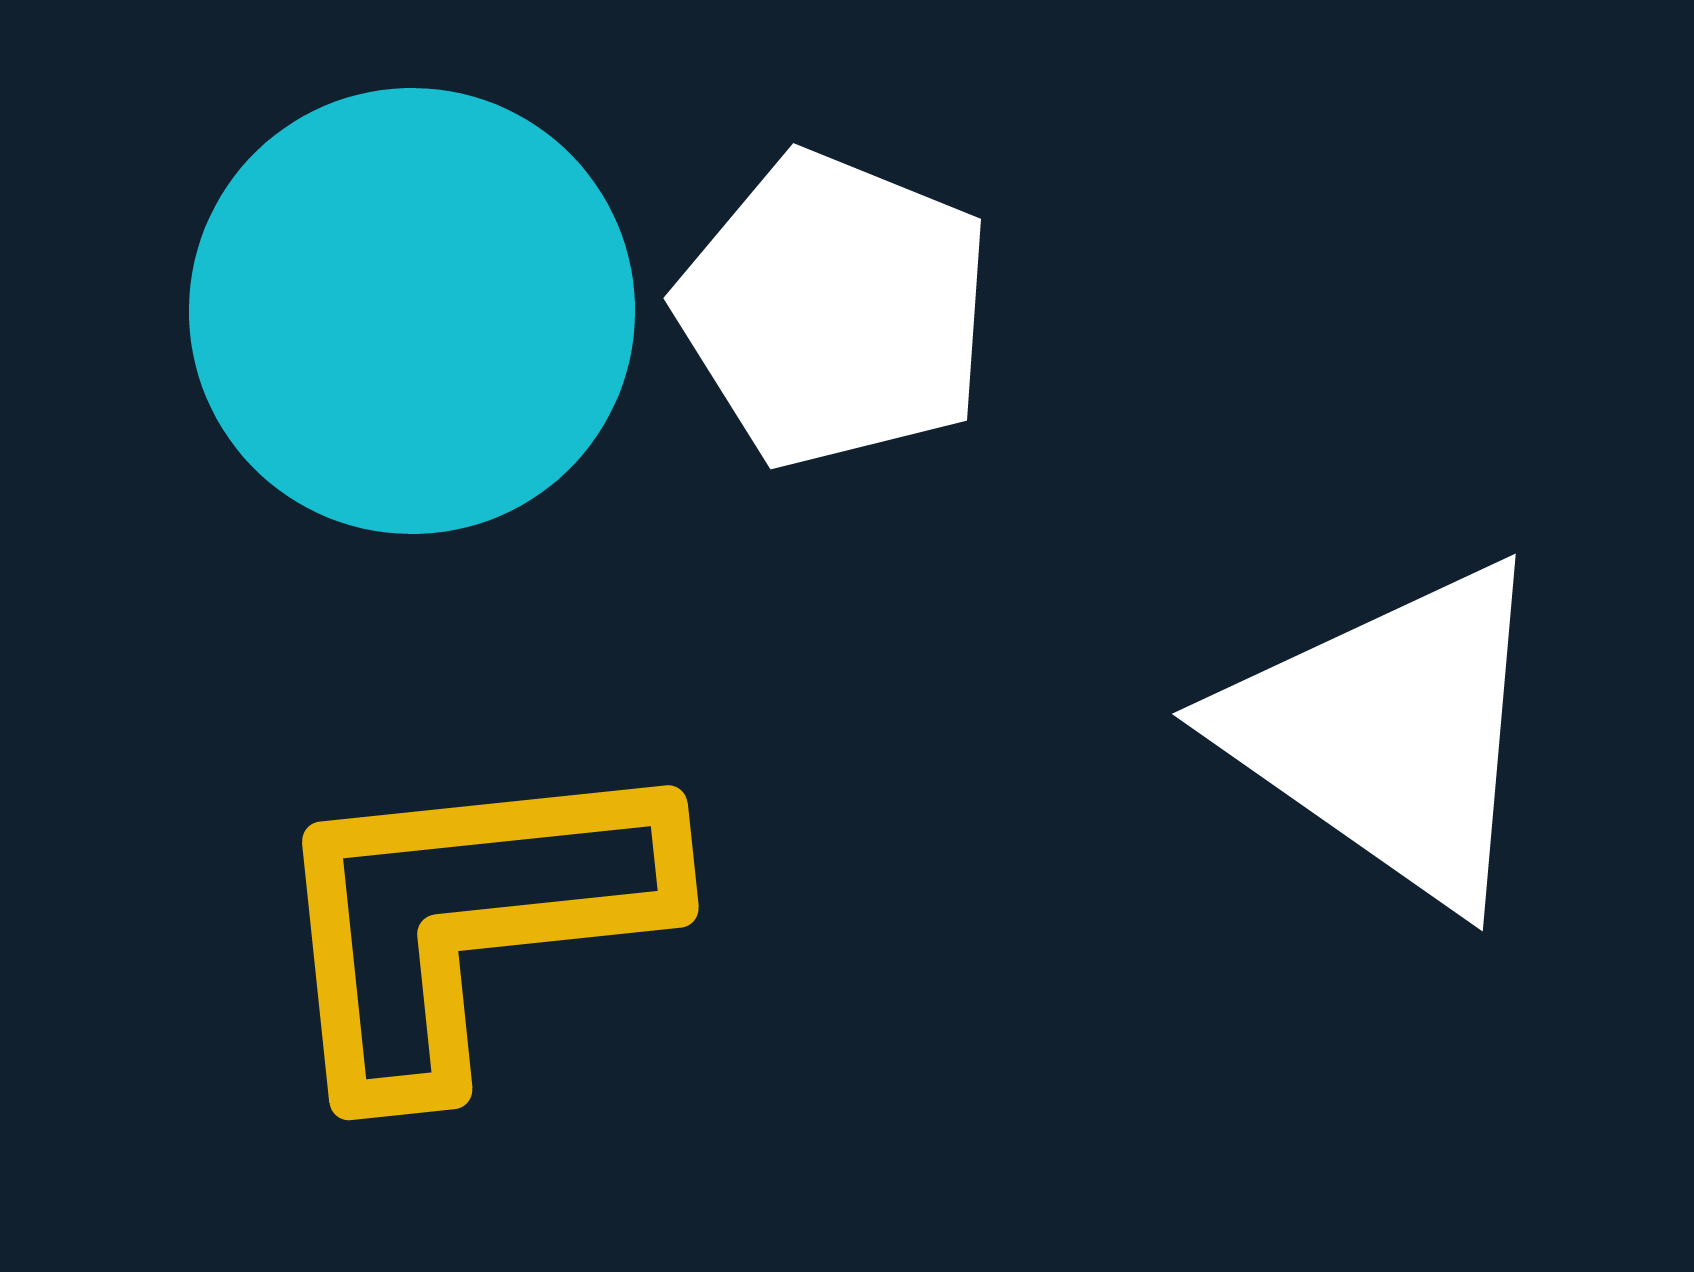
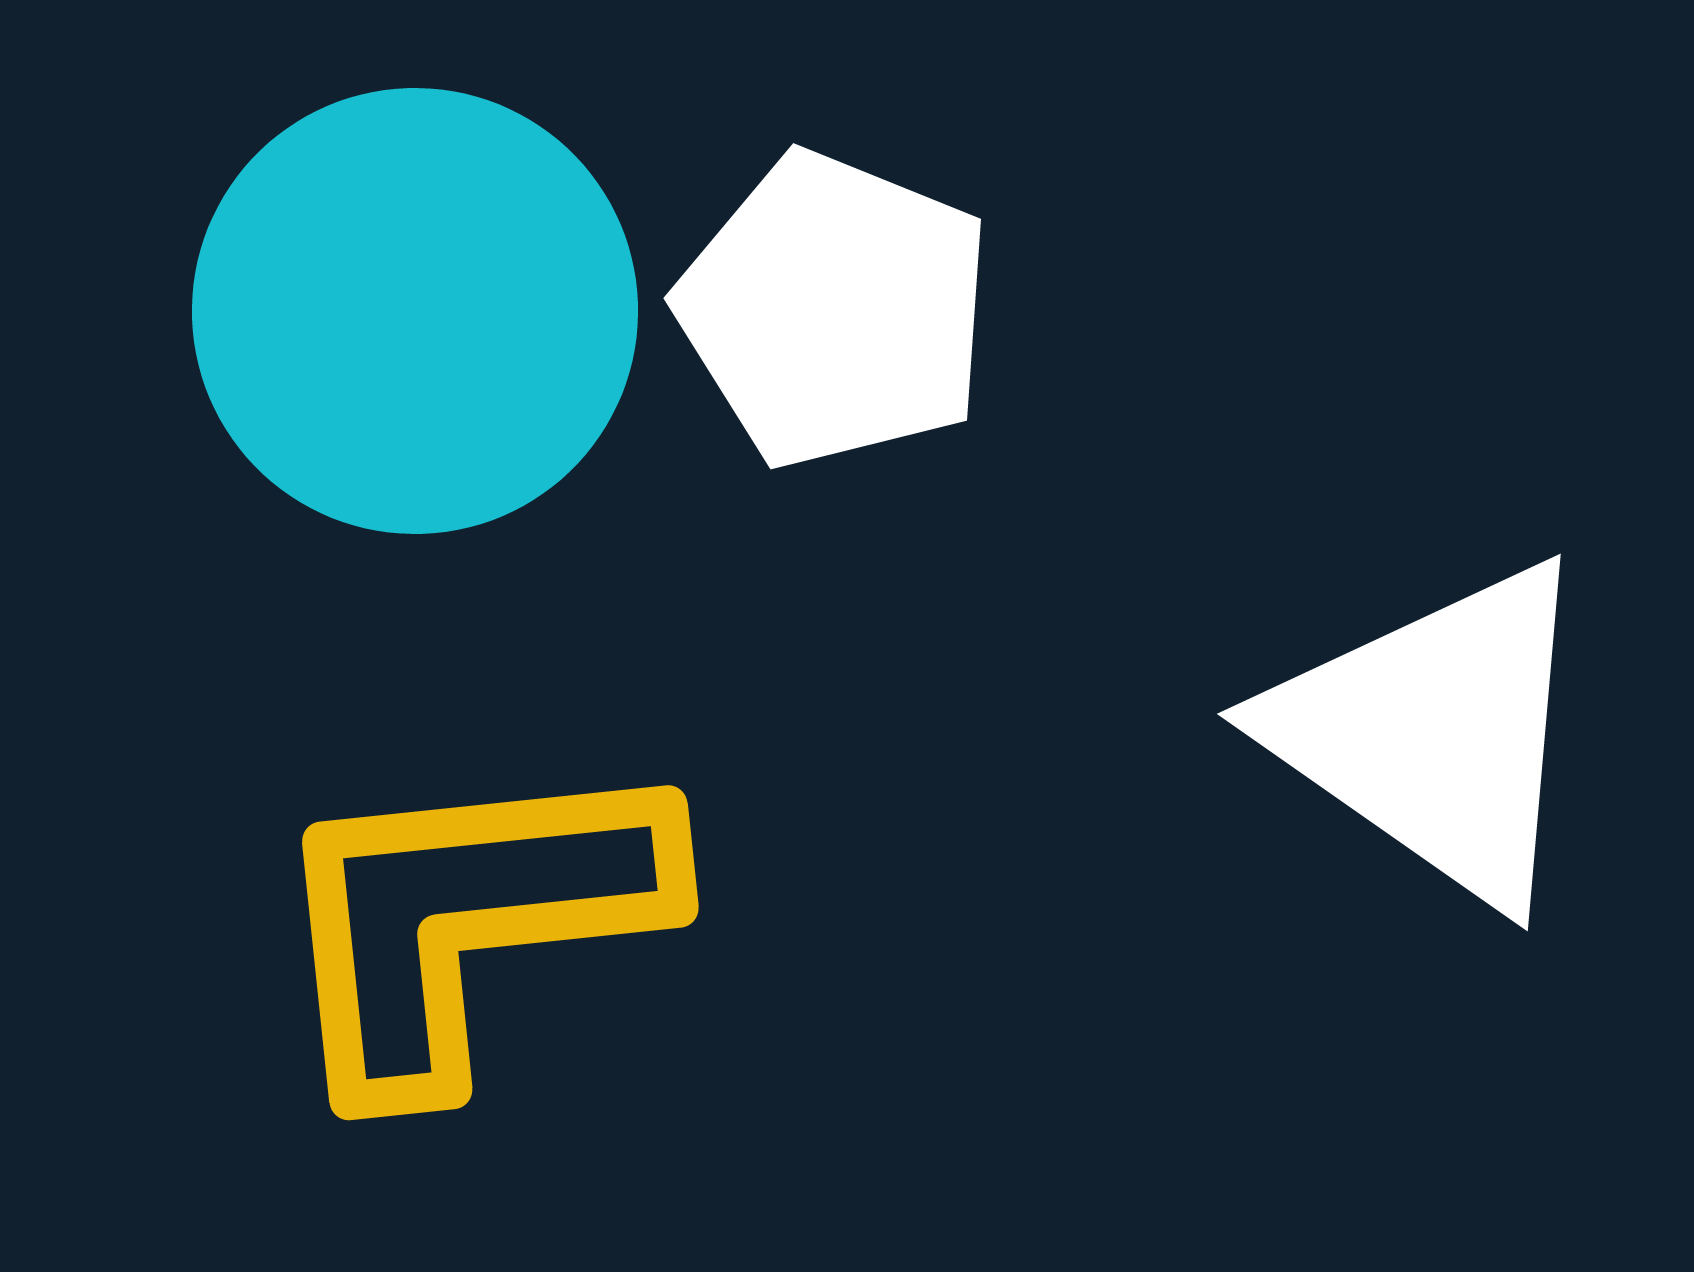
cyan circle: moved 3 px right
white triangle: moved 45 px right
